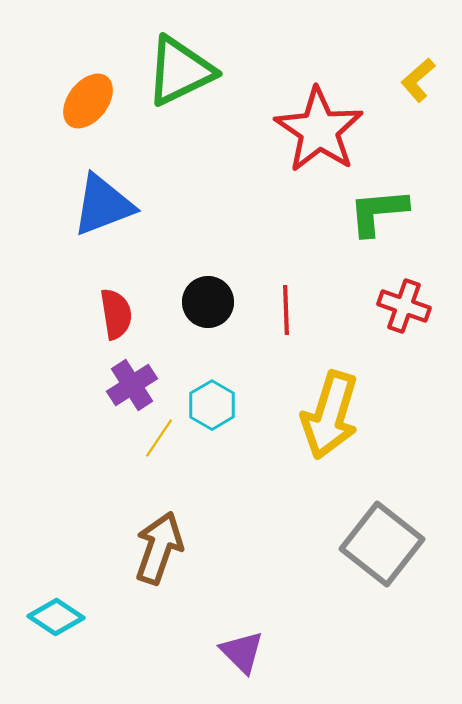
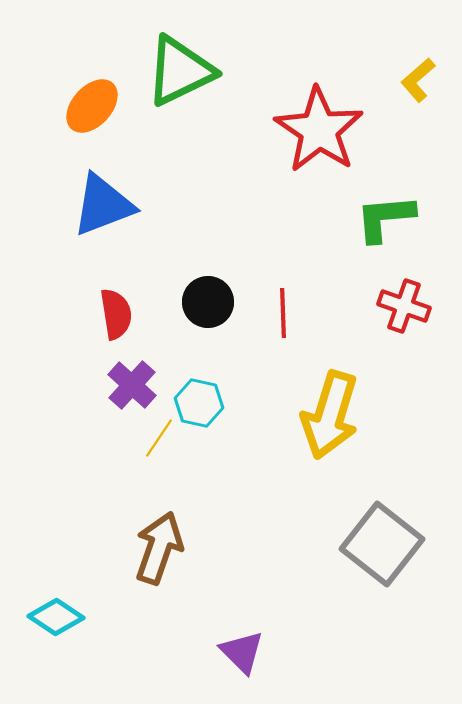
orange ellipse: moved 4 px right, 5 px down; rotated 4 degrees clockwise
green L-shape: moved 7 px right, 6 px down
red line: moved 3 px left, 3 px down
purple cross: rotated 15 degrees counterclockwise
cyan hexagon: moved 13 px left, 2 px up; rotated 18 degrees counterclockwise
